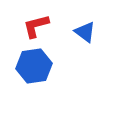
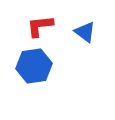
red L-shape: moved 4 px right; rotated 8 degrees clockwise
